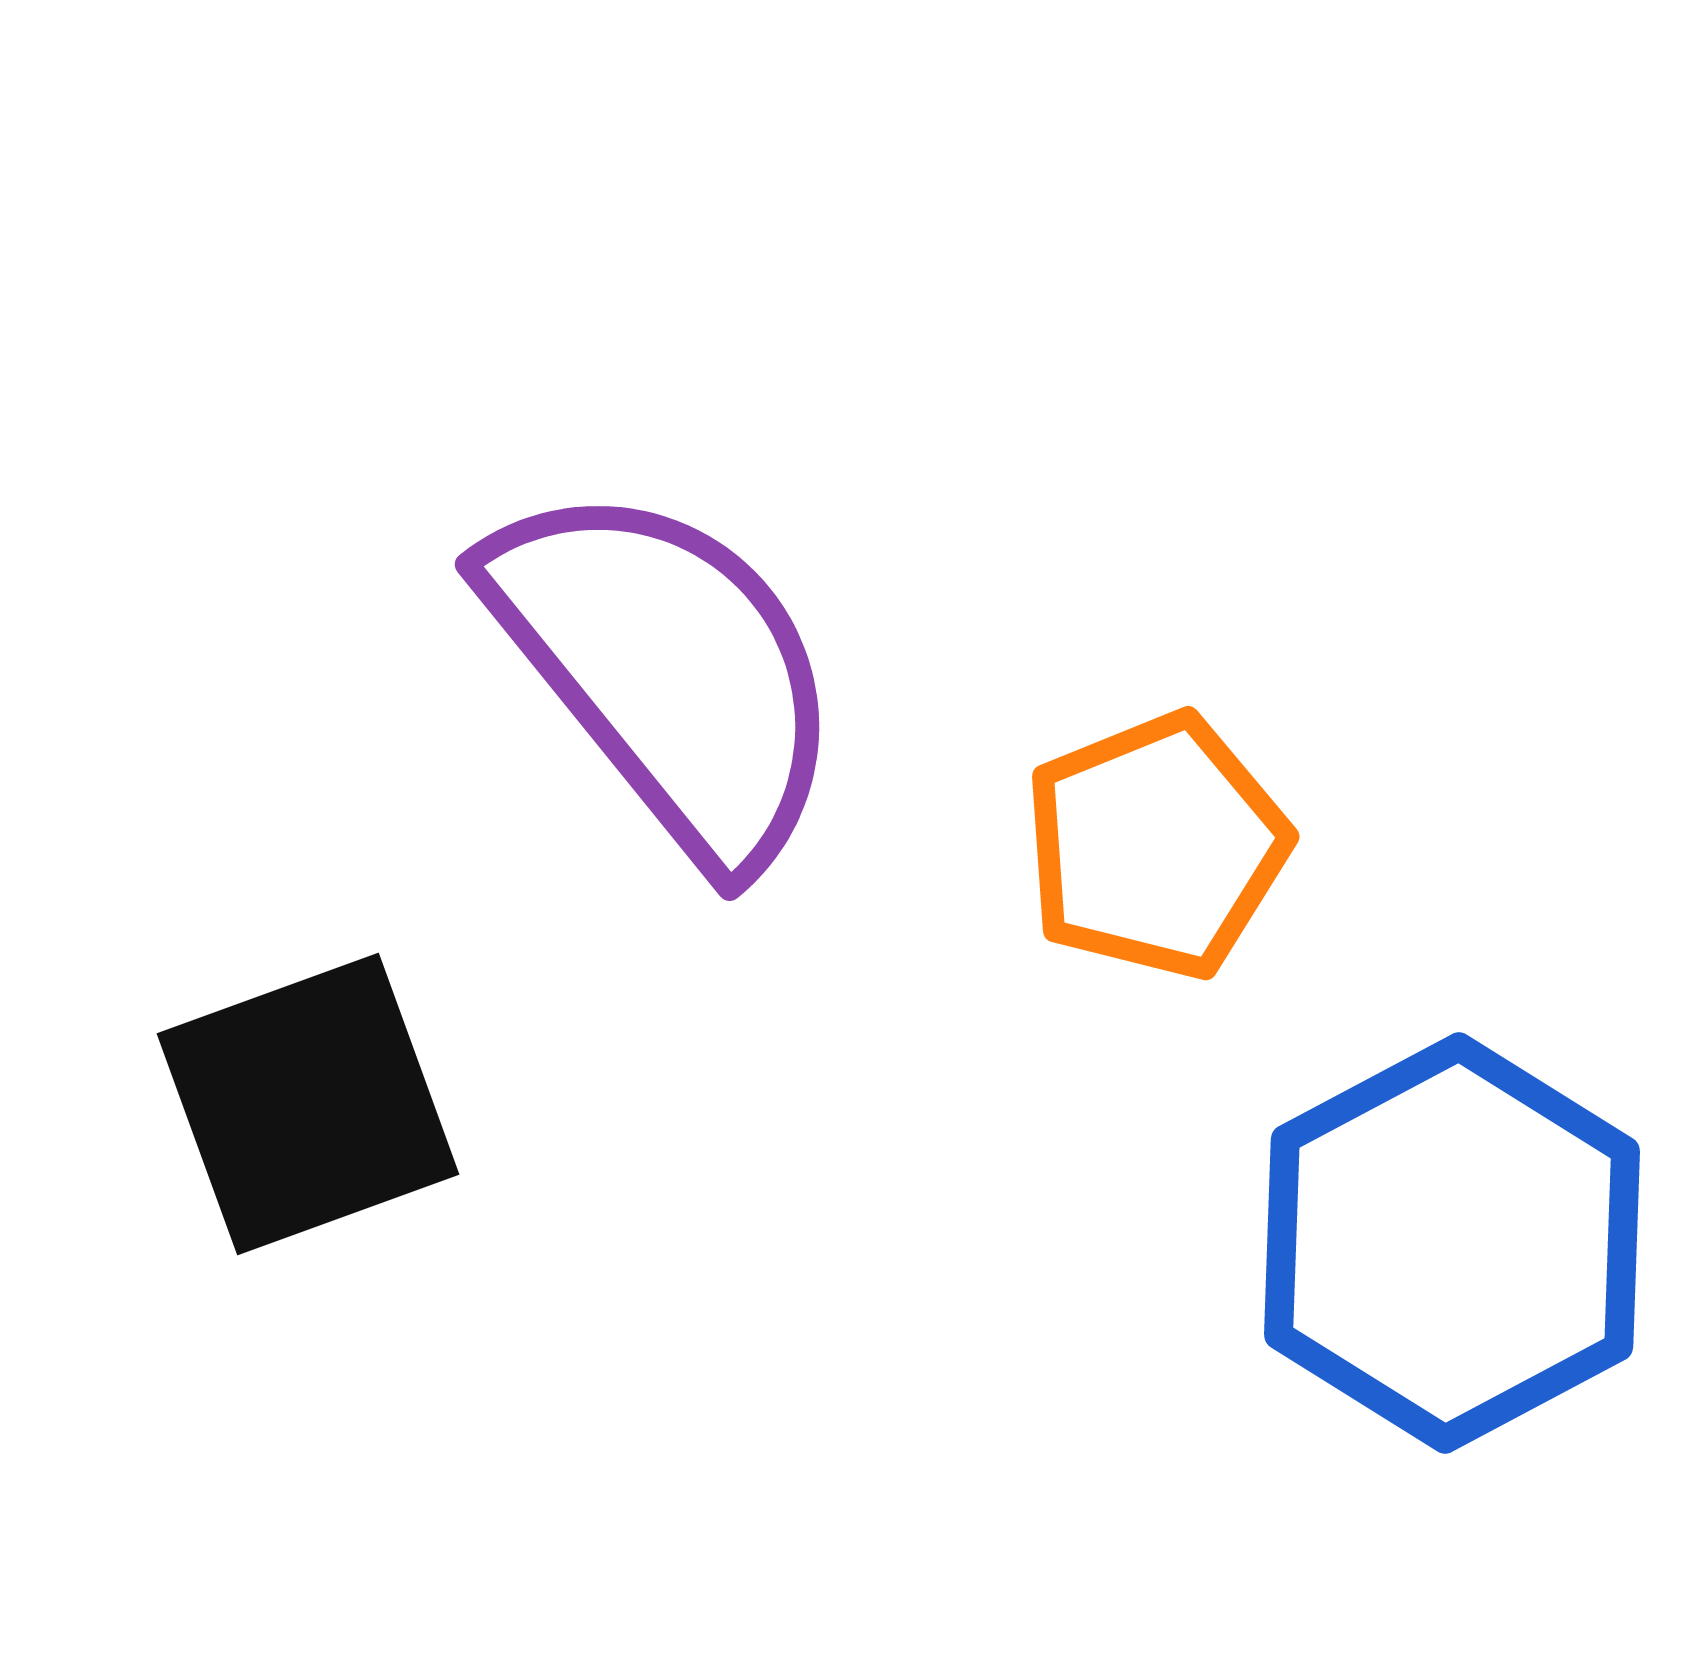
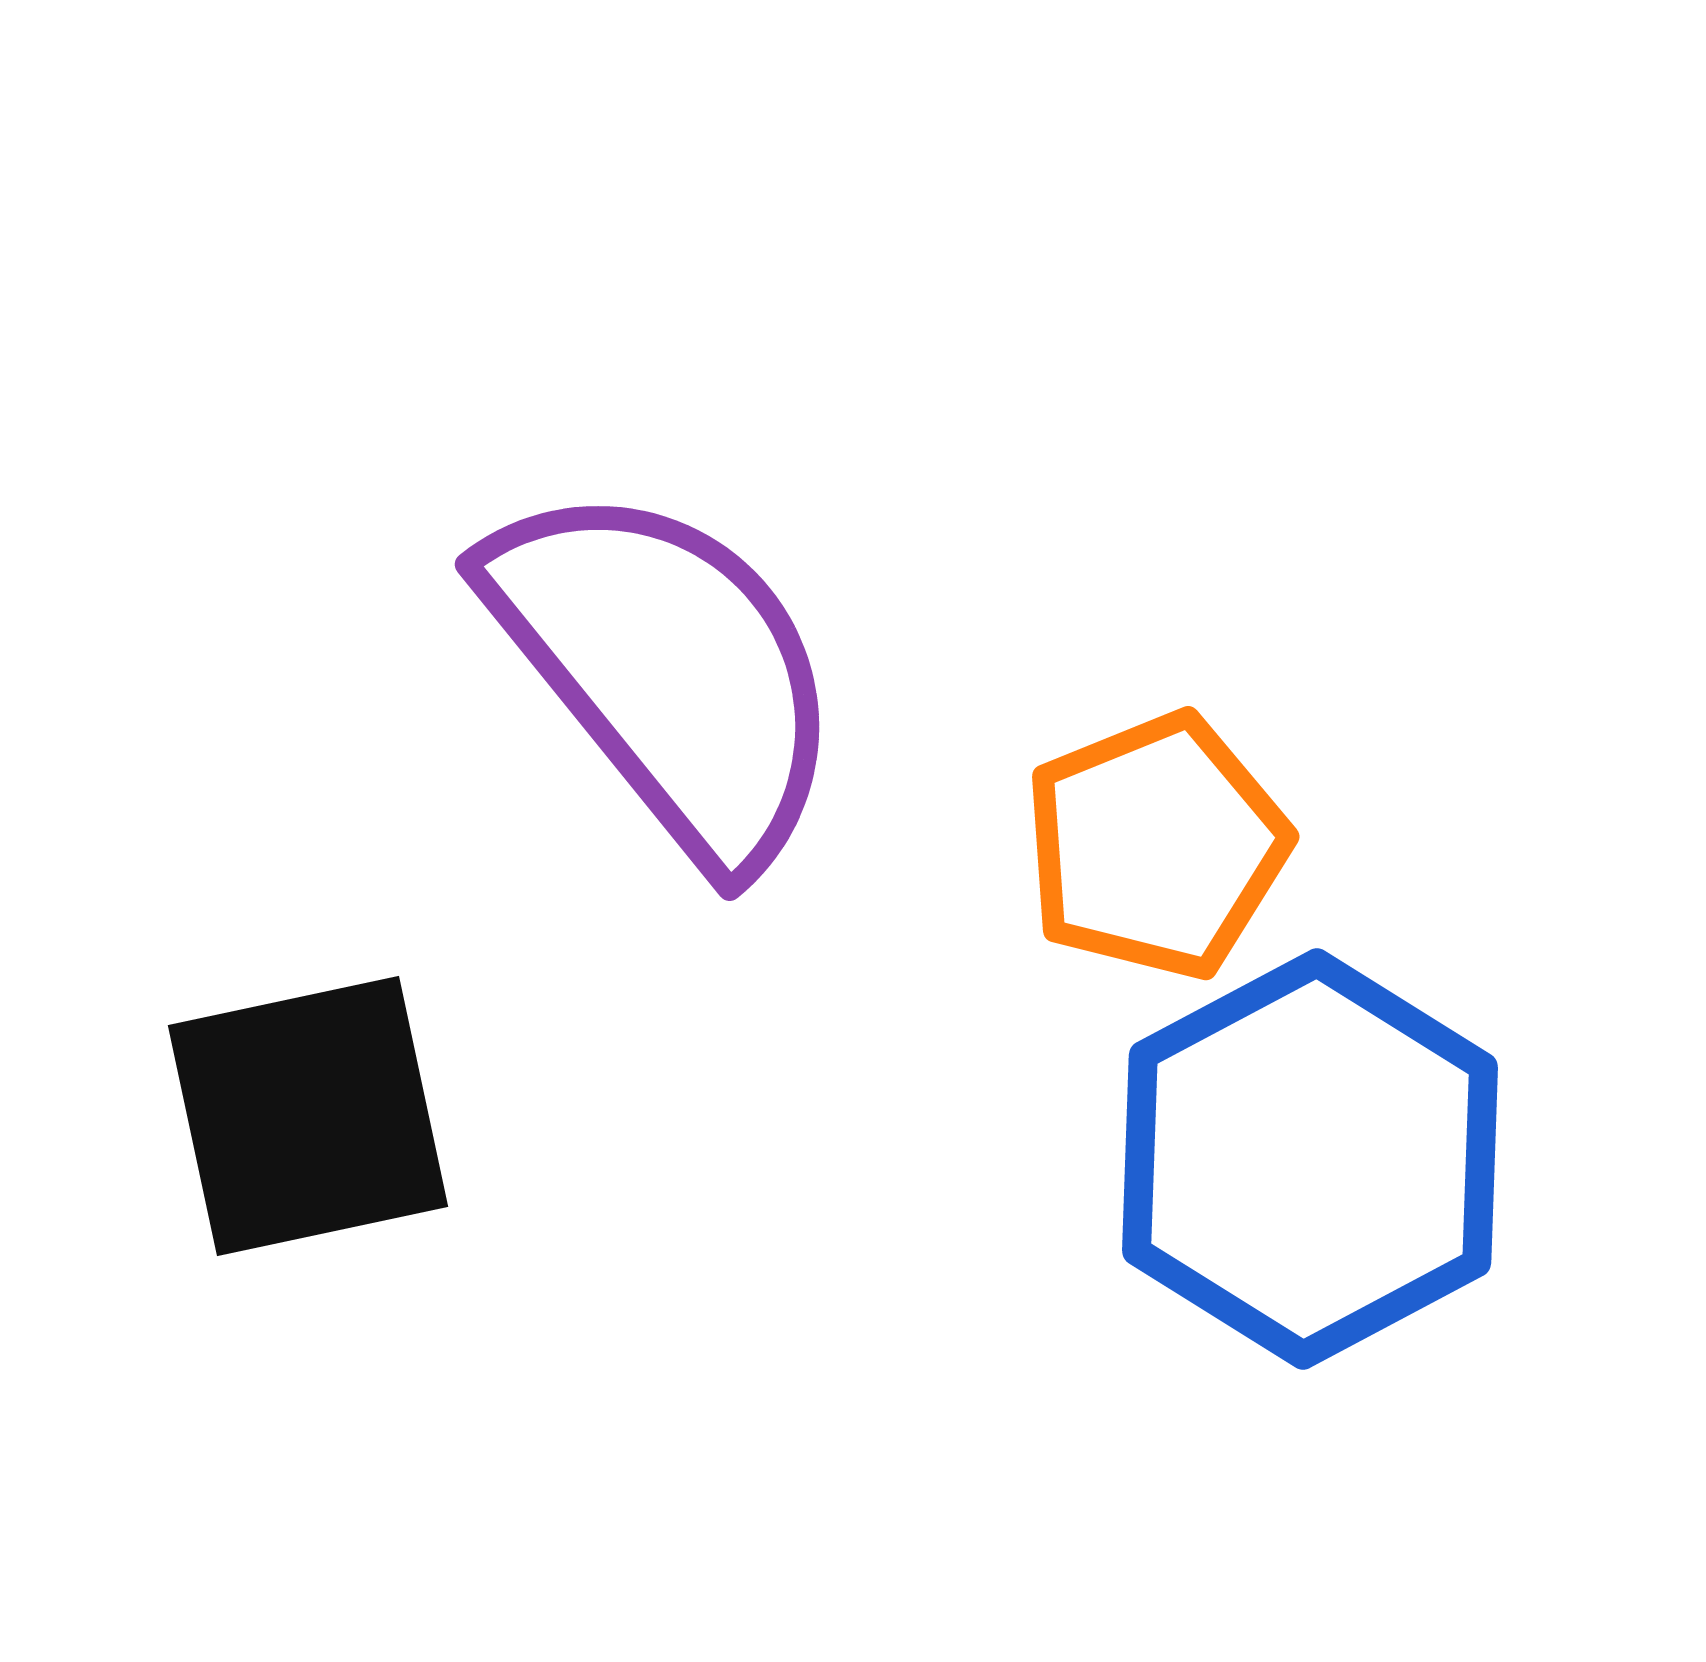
black square: moved 12 px down; rotated 8 degrees clockwise
blue hexagon: moved 142 px left, 84 px up
